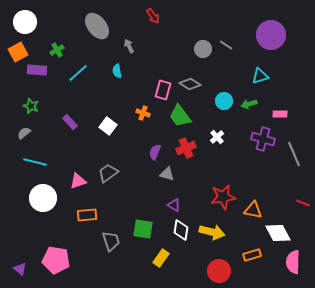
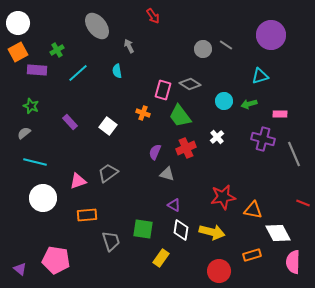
white circle at (25, 22): moved 7 px left, 1 px down
